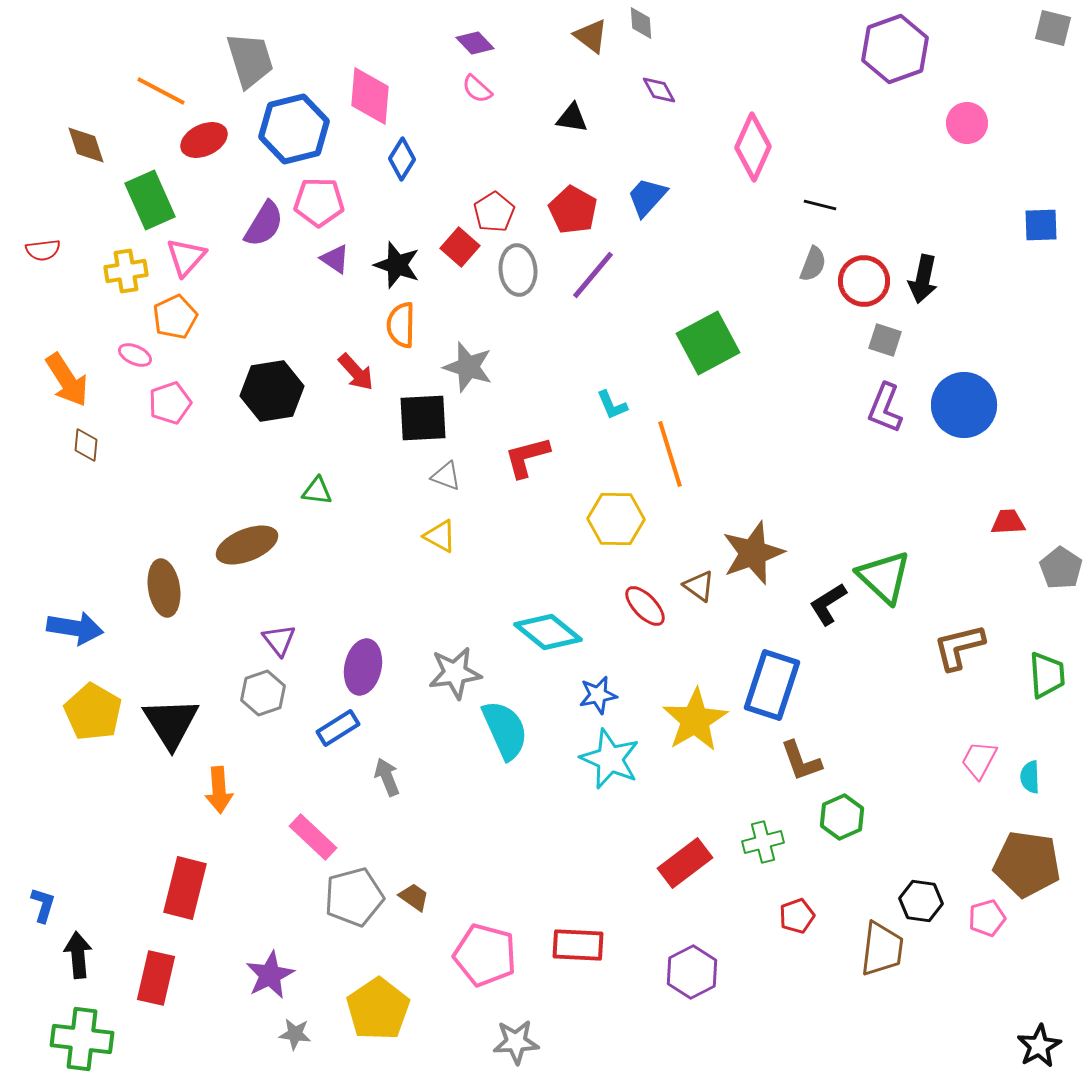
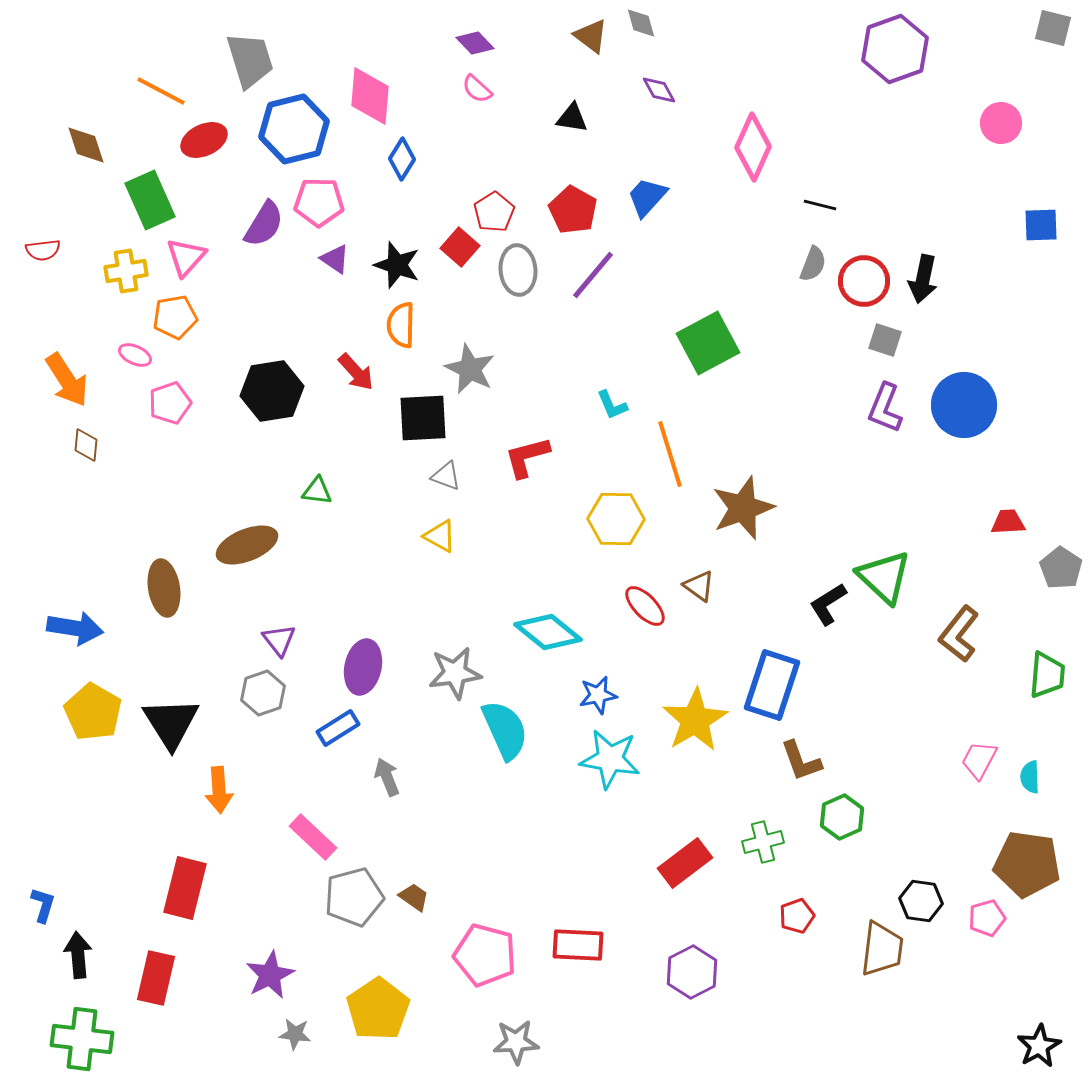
gray diamond at (641, 23): rotated 12 degrees counterclockwise
pink circle at (967, 123): moved 34 px right
orange pentagon at (175, 317): rotated 15 degrees clockwise
gray star at (468, 367): moved 2 px right, 2 px down; rotated 9 degrees clockwise
brown star at (753, 553): moved 10 px left, 45 px up
brown L-shape at (959, 647): moved 13 px up; rotated 38 degrees counterclockwise
green trapezoid at (1047, 675): rotated 9 degrees clockwise
cyan star at (610, 759): rotated 14 degrees counterclockwise
